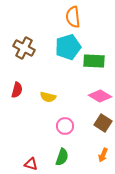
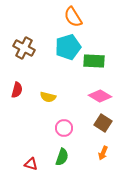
orange semicircle: rotated 25 degrees counterclockwise
pink circle: moved 1 px left, 2 px down
orange arrow: moved 2 px up
